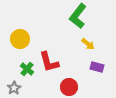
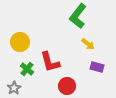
yellow circle: moved 3 px down
red L-shape: moved 1 px right
red circle: moved 2 px left, 1 px up
